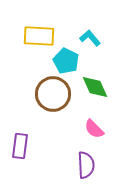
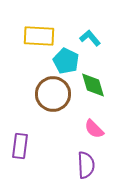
green diamond: moved 2 px left, 2 px up; rotated 8 degrees clockwise
